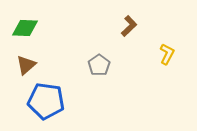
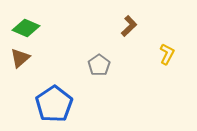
green diamond: moved 1 px right; rotated 20 degrees clockwise
brown triangle: moved 6 px left, 7 px up
blue pentagon: moved 8 px right, 3 px down; rotated 30 degrees clockwise
